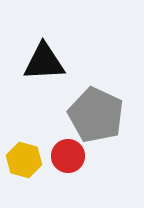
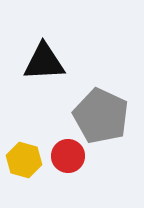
gray pentagon: moved 5 px right, 1 px down
